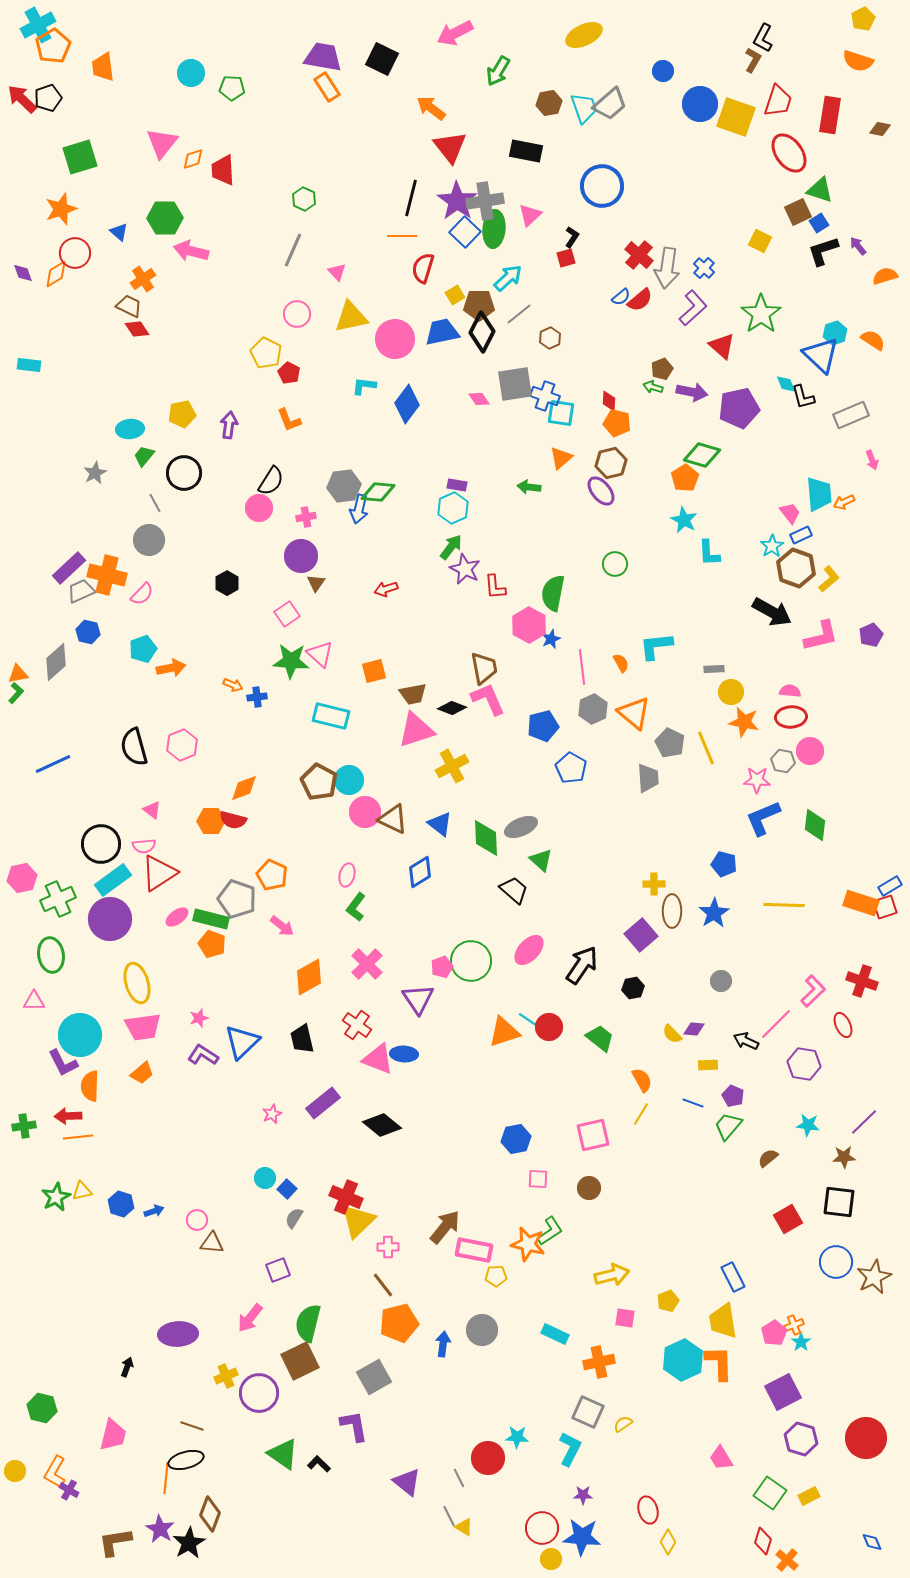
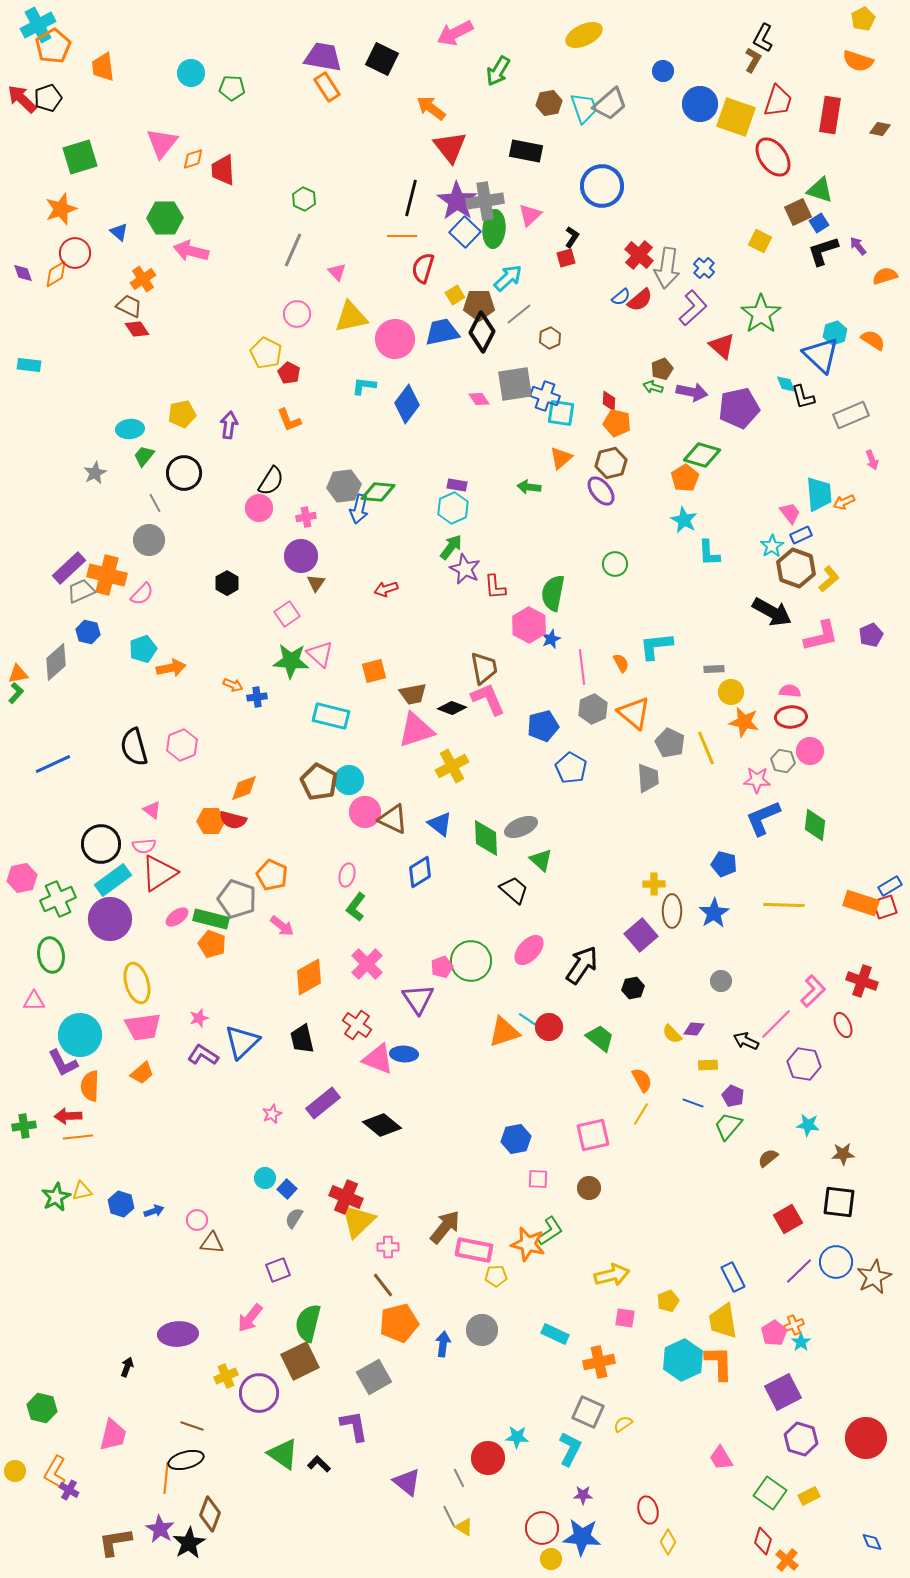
red ellipse at (789, 153): moved 16 px left, 4 px down
purple line at (864, 1122): moved 65 px left, 149 px down
brown star at (844, 1157): moved 1 px left, 3 px up
